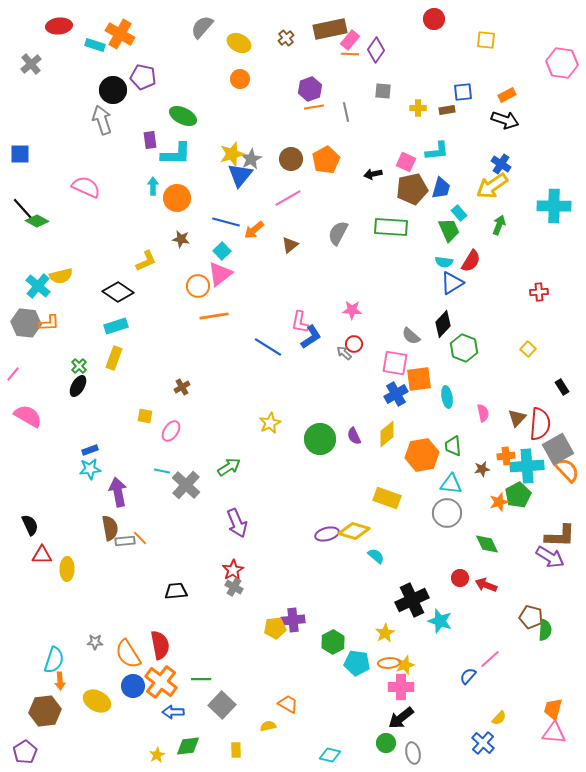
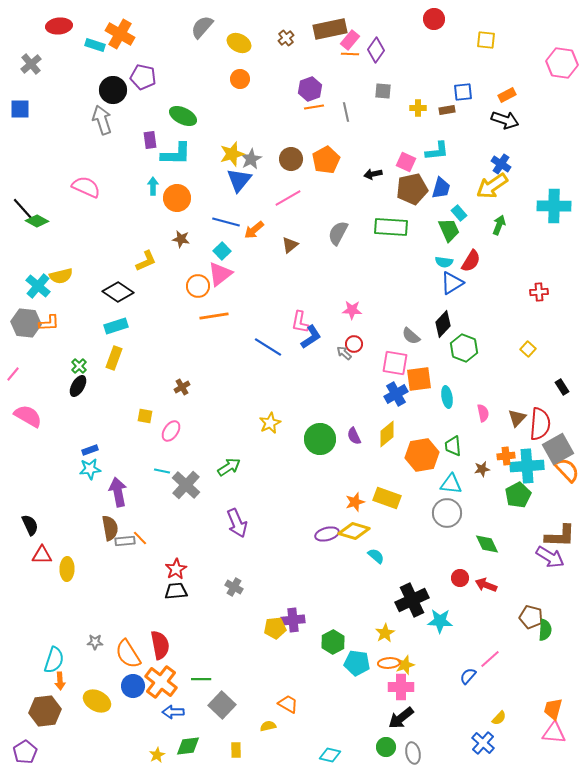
blue square at (20, 154): moved 45 px up
blue triangle at (240, 175): moved 1 px left, 5 px down
orange star at (499, 502): moved 144 px left
red star at (233, 570): moved 57 px left, 1 px up
cyan star at (440, 621): rotated 15 degrees counterclockwise
green circle at (386, 743): moved 4 px down
